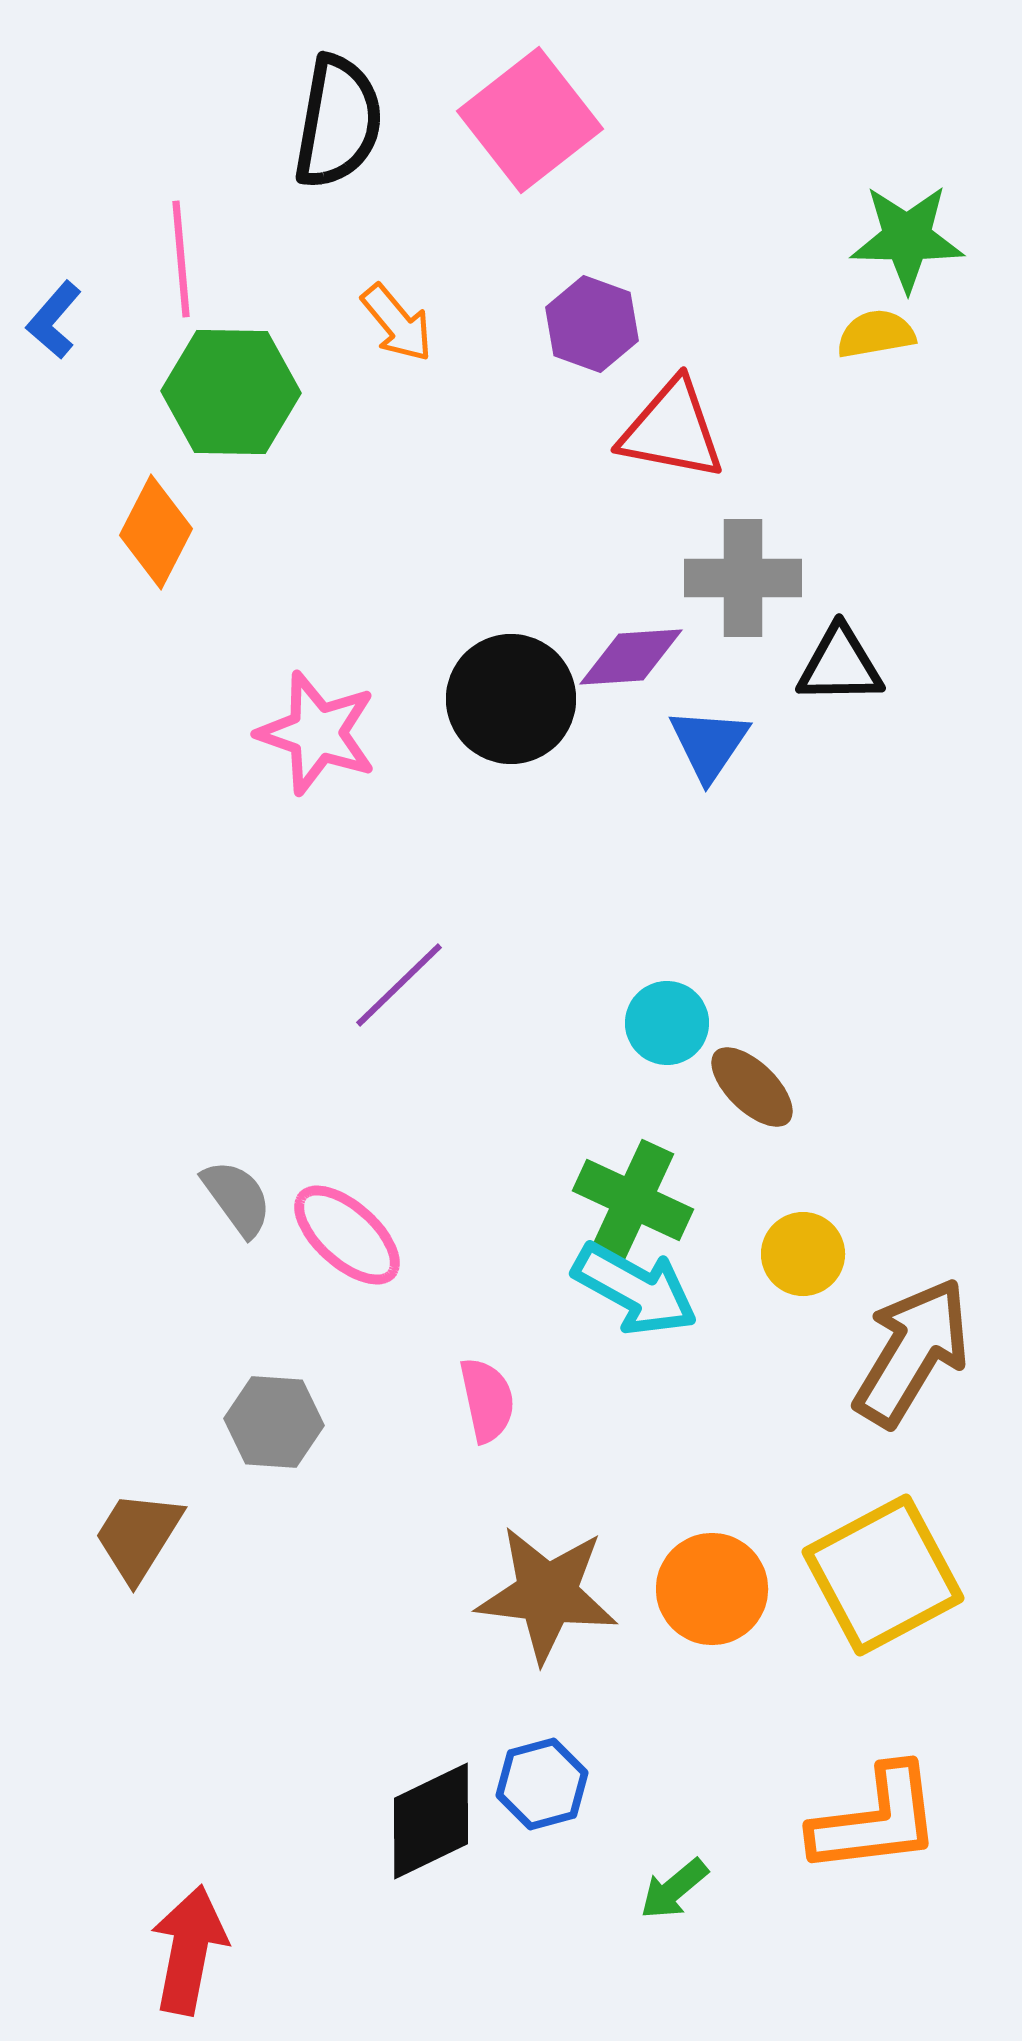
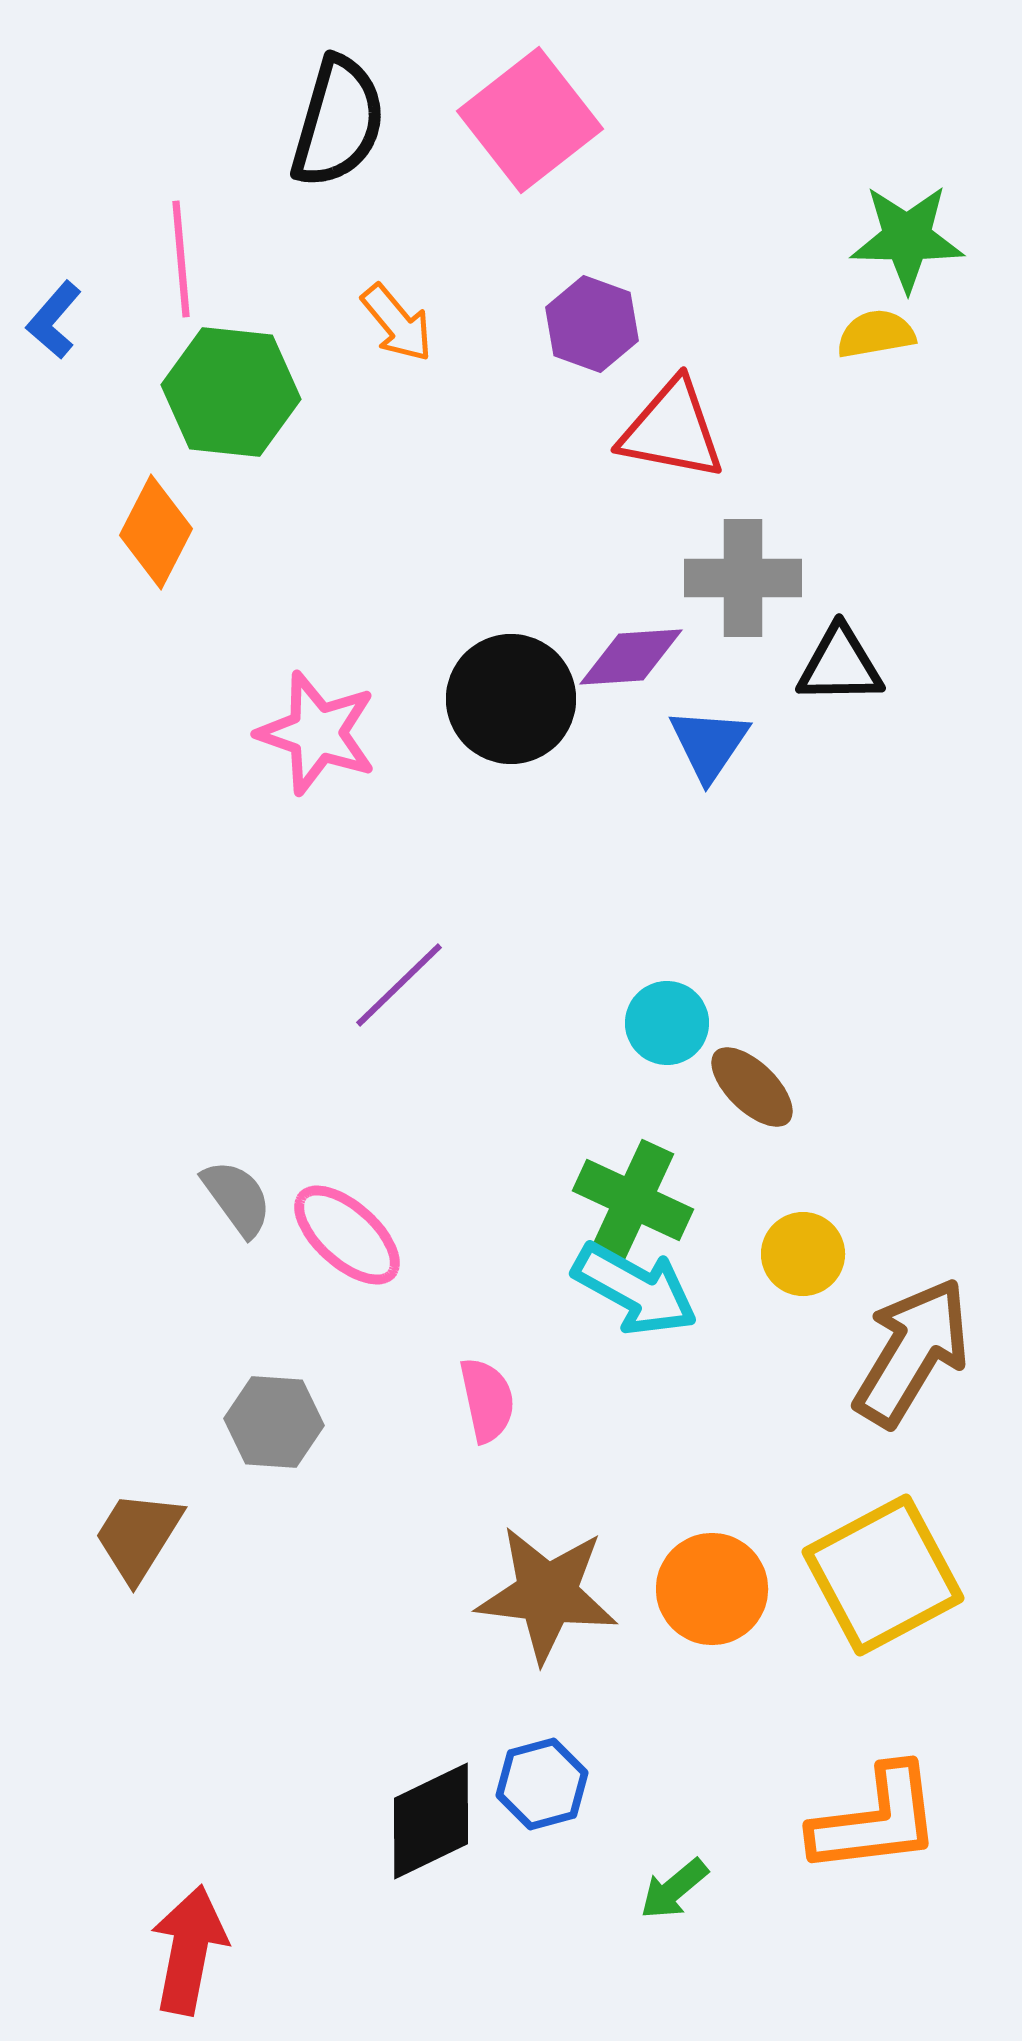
black semicircle: rotated 6 degrees clockwise
green hexagon: rotated 5 degrees clockwise
